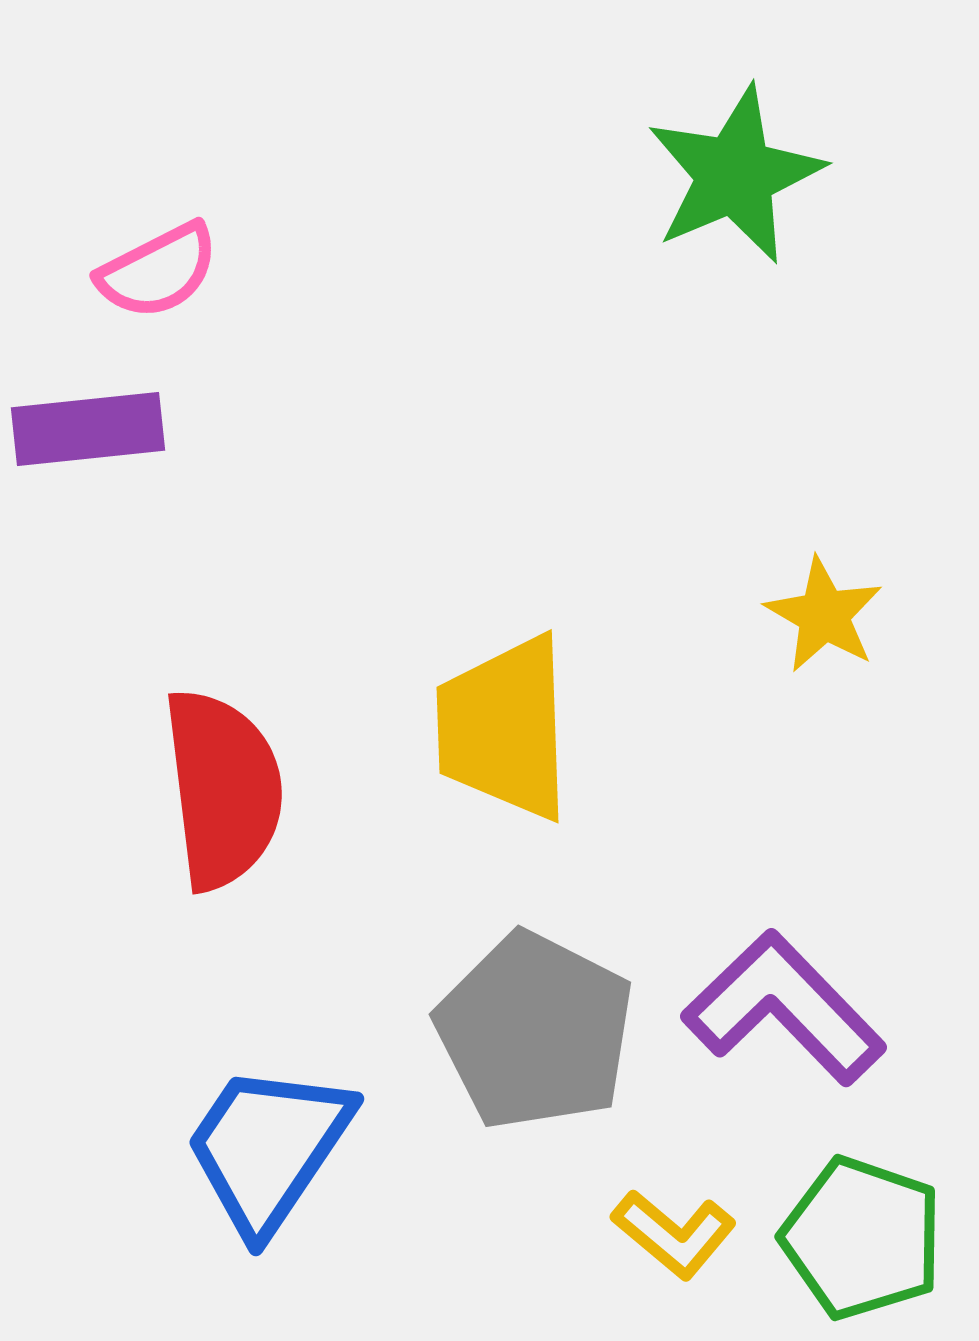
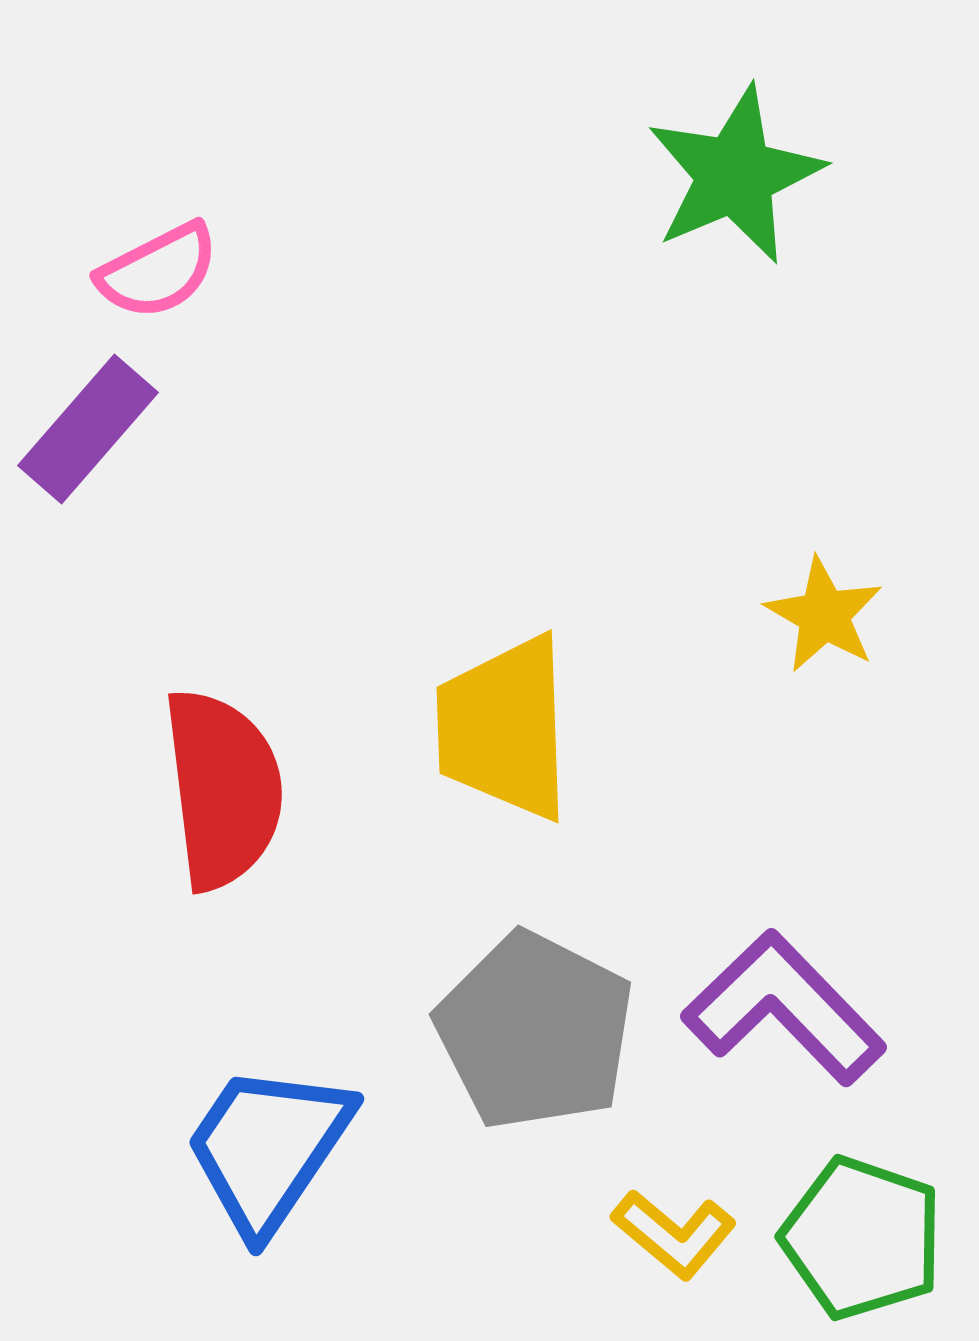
purple rectangle: rotated 43 degrees counterclockwise
